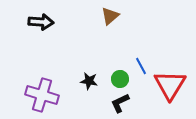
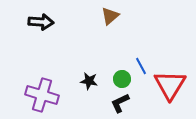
green circle: moved 2 px right
